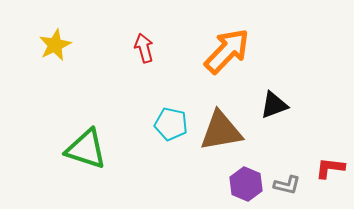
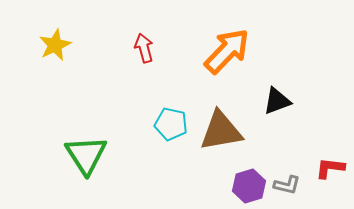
black triangle: moved 3 px right, 4 px up
green triangle: moved 6 px down; rotated 39 degrees clockwise
purple hexagon: moved 3 px right, 2 px down; rotated 20 degrees clockwise
